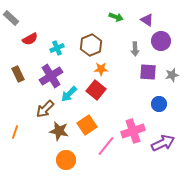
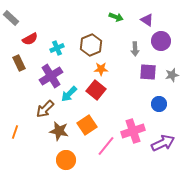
brown rectangle: moved 1 px right, 11 px up
